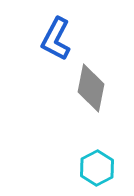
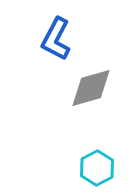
gray diamond: rotated 63 degrees clockwise
